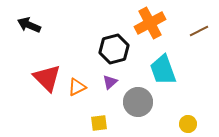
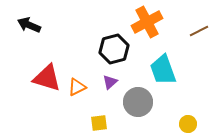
orange cross: moved 3 px left, 1 px up
red triangle: rotated 28 degrees counterclockwise
